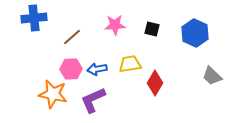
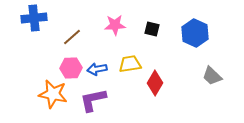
pink hexagon: moved 1 px up
purple L-shape: rotated 12 degrees clockwise
